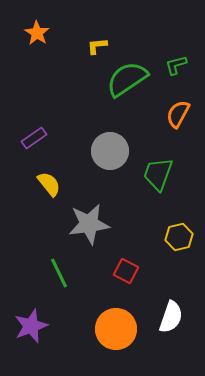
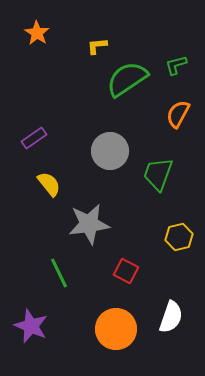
purple star: rotated 28 degrees counterclockwise
